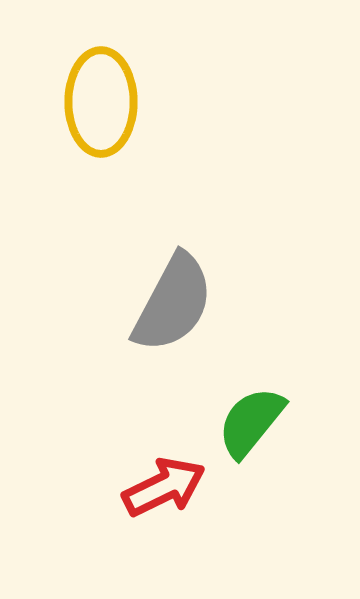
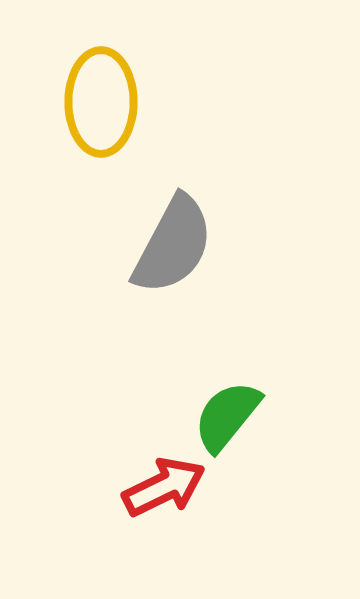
gray semicircle: moved 58 px up
green semicircle: moved 24 px left, 6 px up
